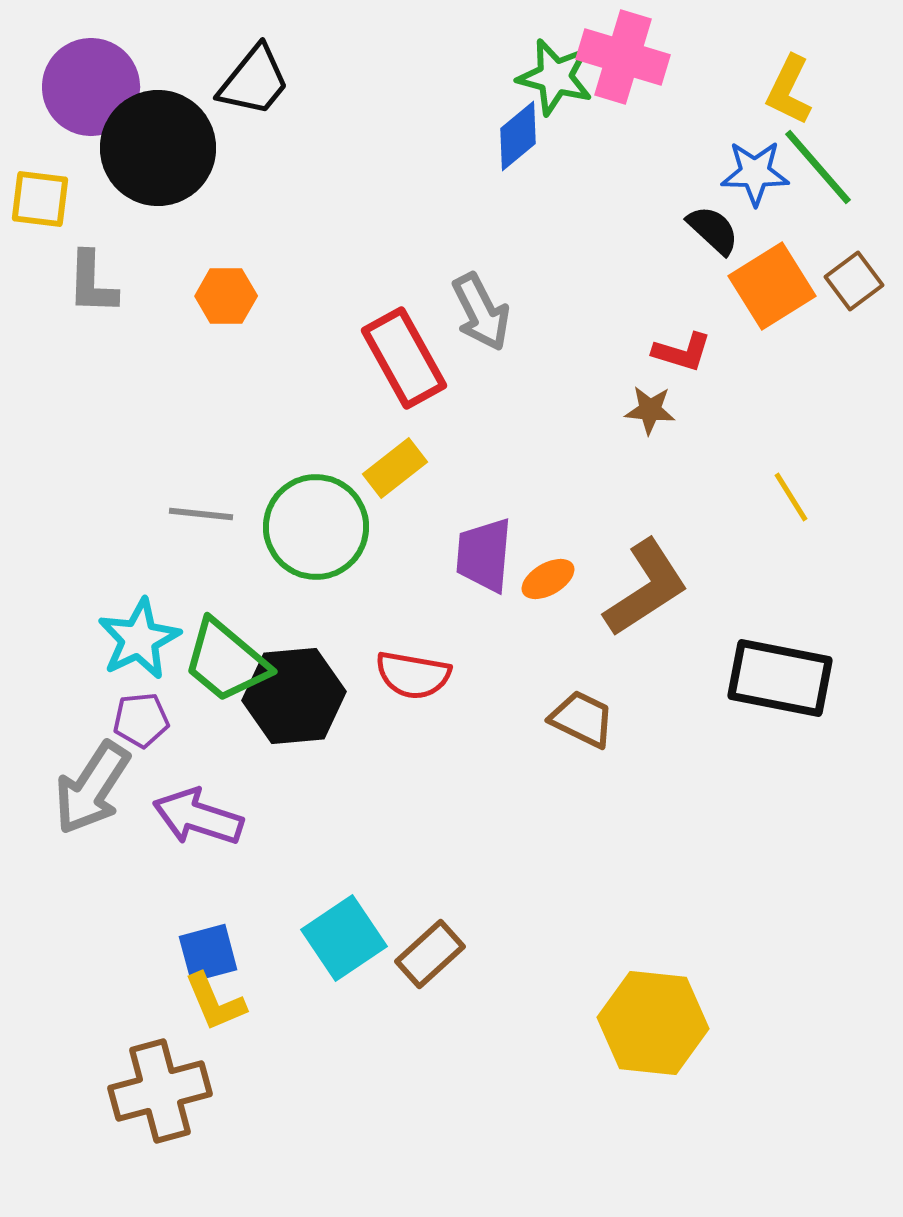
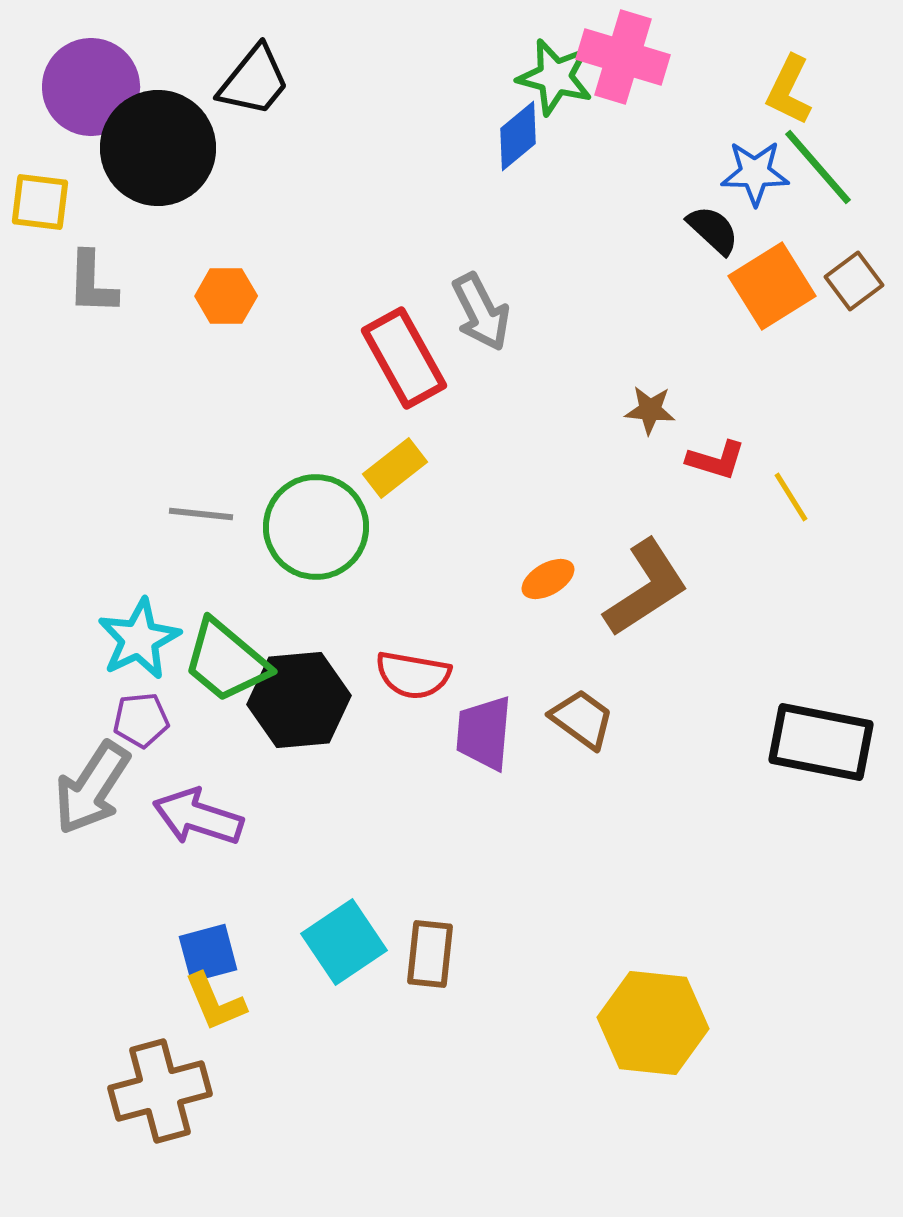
yellow square at (40, 199): moved 3 px down
red L-shape at (682, 352): moved 34 px right, 108 px down
purple trapezoid at (484, 555): moved 178 px down
black rectangle at (780, 678): moved 41 px right, 64 px down
black hexagon at (294, 696): moved 5 px right, 4 px down
brown trapezoid at (582, 719): rotated 10 degrees clockwise
cyan square at (344, 938): moved 4 px down
brown rectangle at (430, 954): rotated 42 degrees counterclockwise
